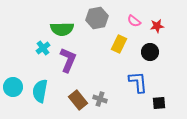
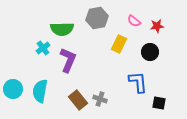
cyan circle: moved 2 px down
black square: rotated 16 degrees clockwise
